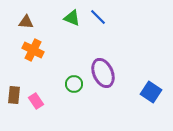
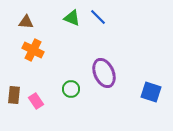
purple ellipse: moved 1 px right
green circle: moved 3 px left, 5 px down
blue square: rotated 15 degrees counterclockwise
